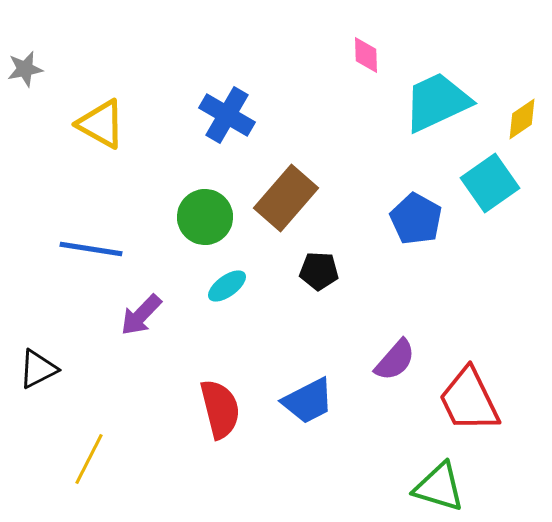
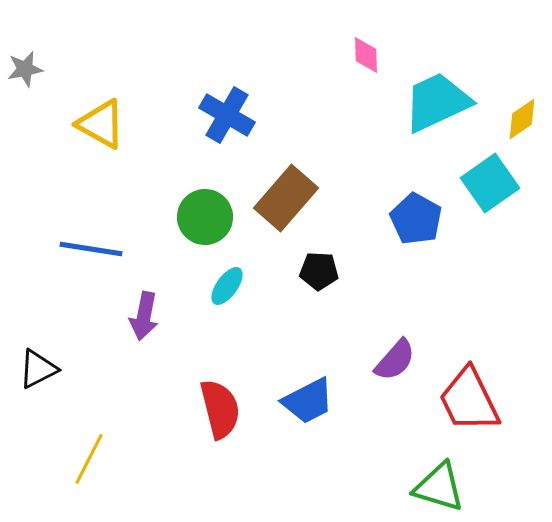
cyan ellipse: rotated 18 degrees counterclockwise
purple arrow: moved 3 px right, 1 px down; rotated 33 degrees counterclockwise
